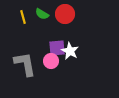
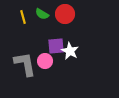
purple square: moved 1 px left, 2 px up
pink circle: moved 6 px left
